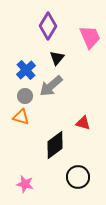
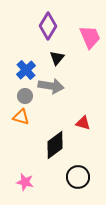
gray arrow: rotated 130 degrees counterclockwise
pink star: moved 2 px up
